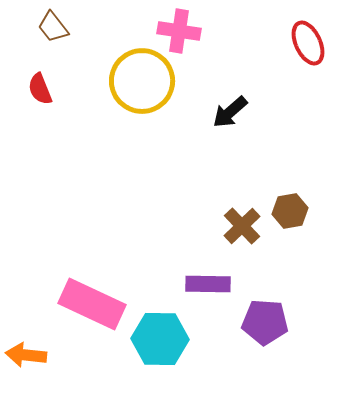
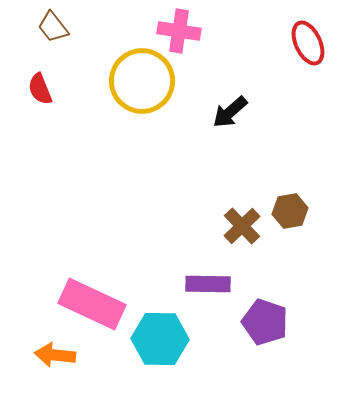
purple pentagon: rotated 15 degrees clockwise
orange arrow: moved 29 px right
